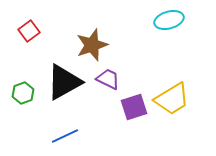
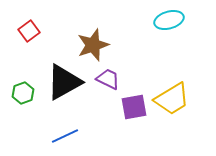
brown star: moved 1 px right
purple square: rotated 8 degrees clockwise
